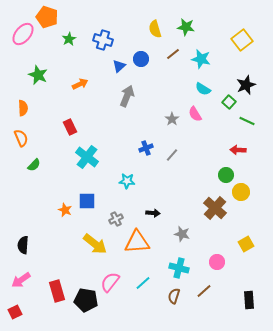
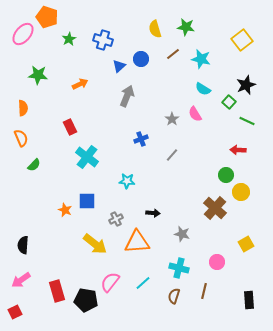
green star at (38, 75): rotated 18 degrees counterclockwise
blue cross at (146, 148): moved 5 px left, 9 px up
brown line at (204, 291): rotated 35 degrees counterclockwise
